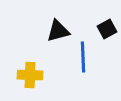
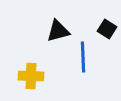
black square: rotated 30 degrees counterclockwise
yellow cross: moved 1 px right, 1 px down
